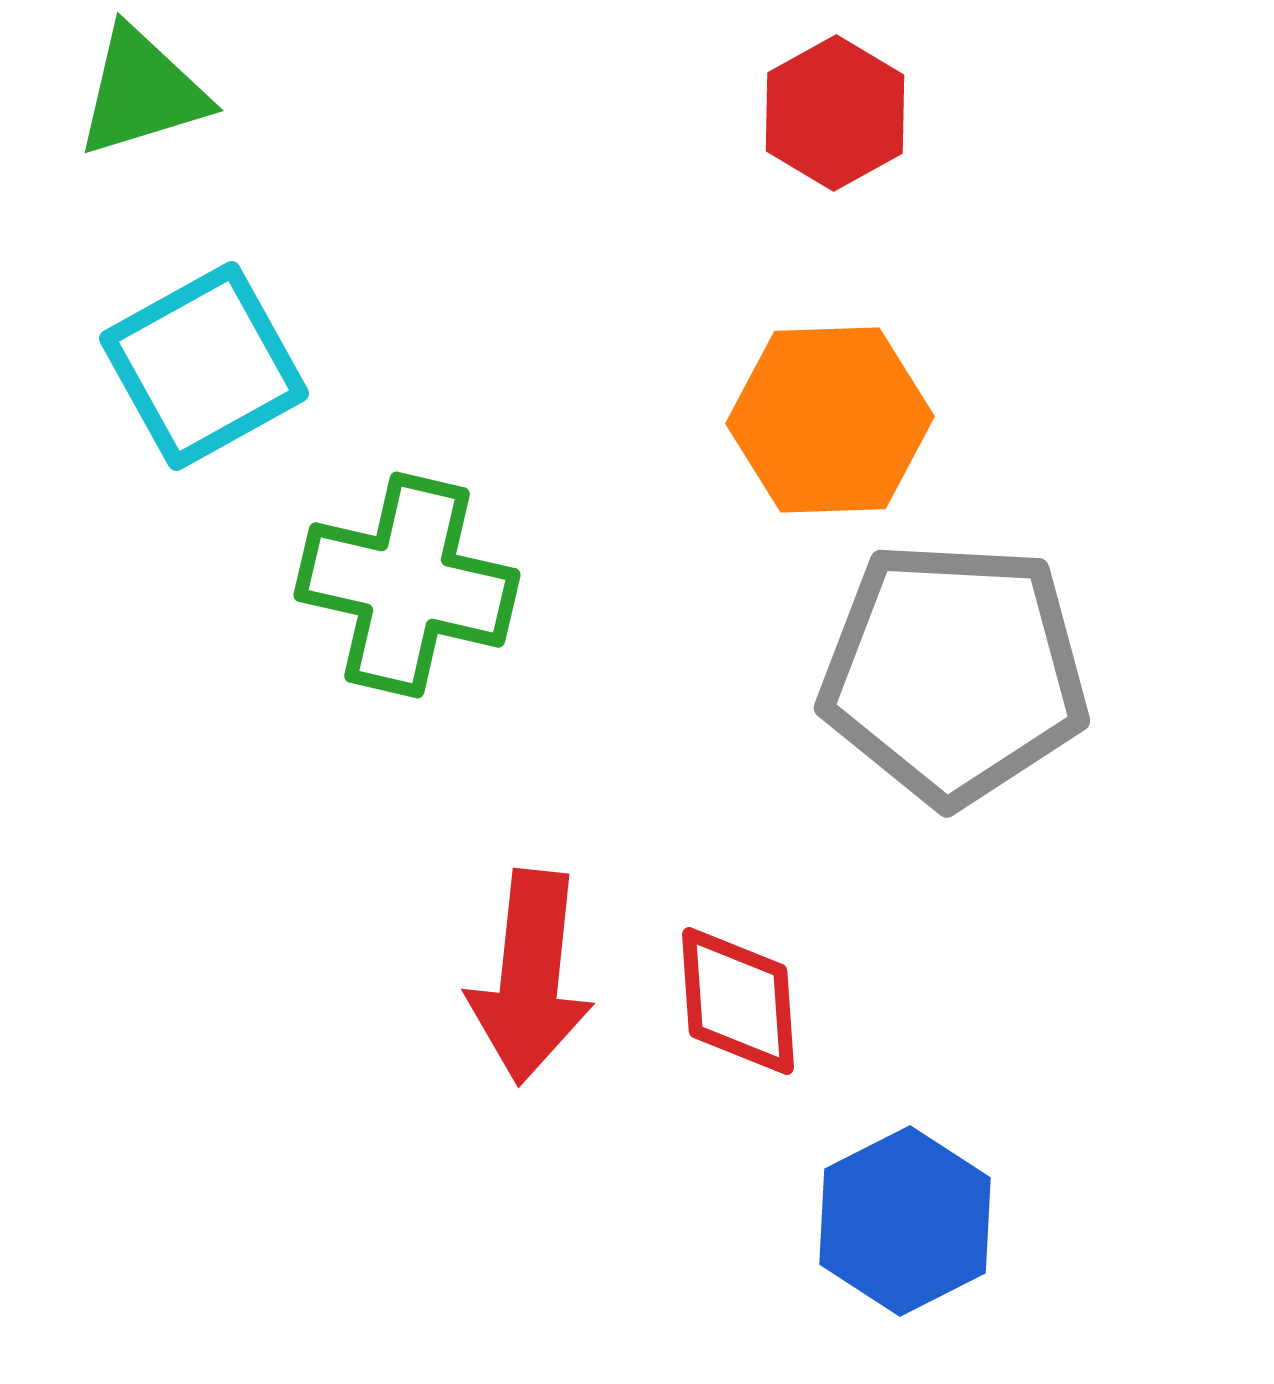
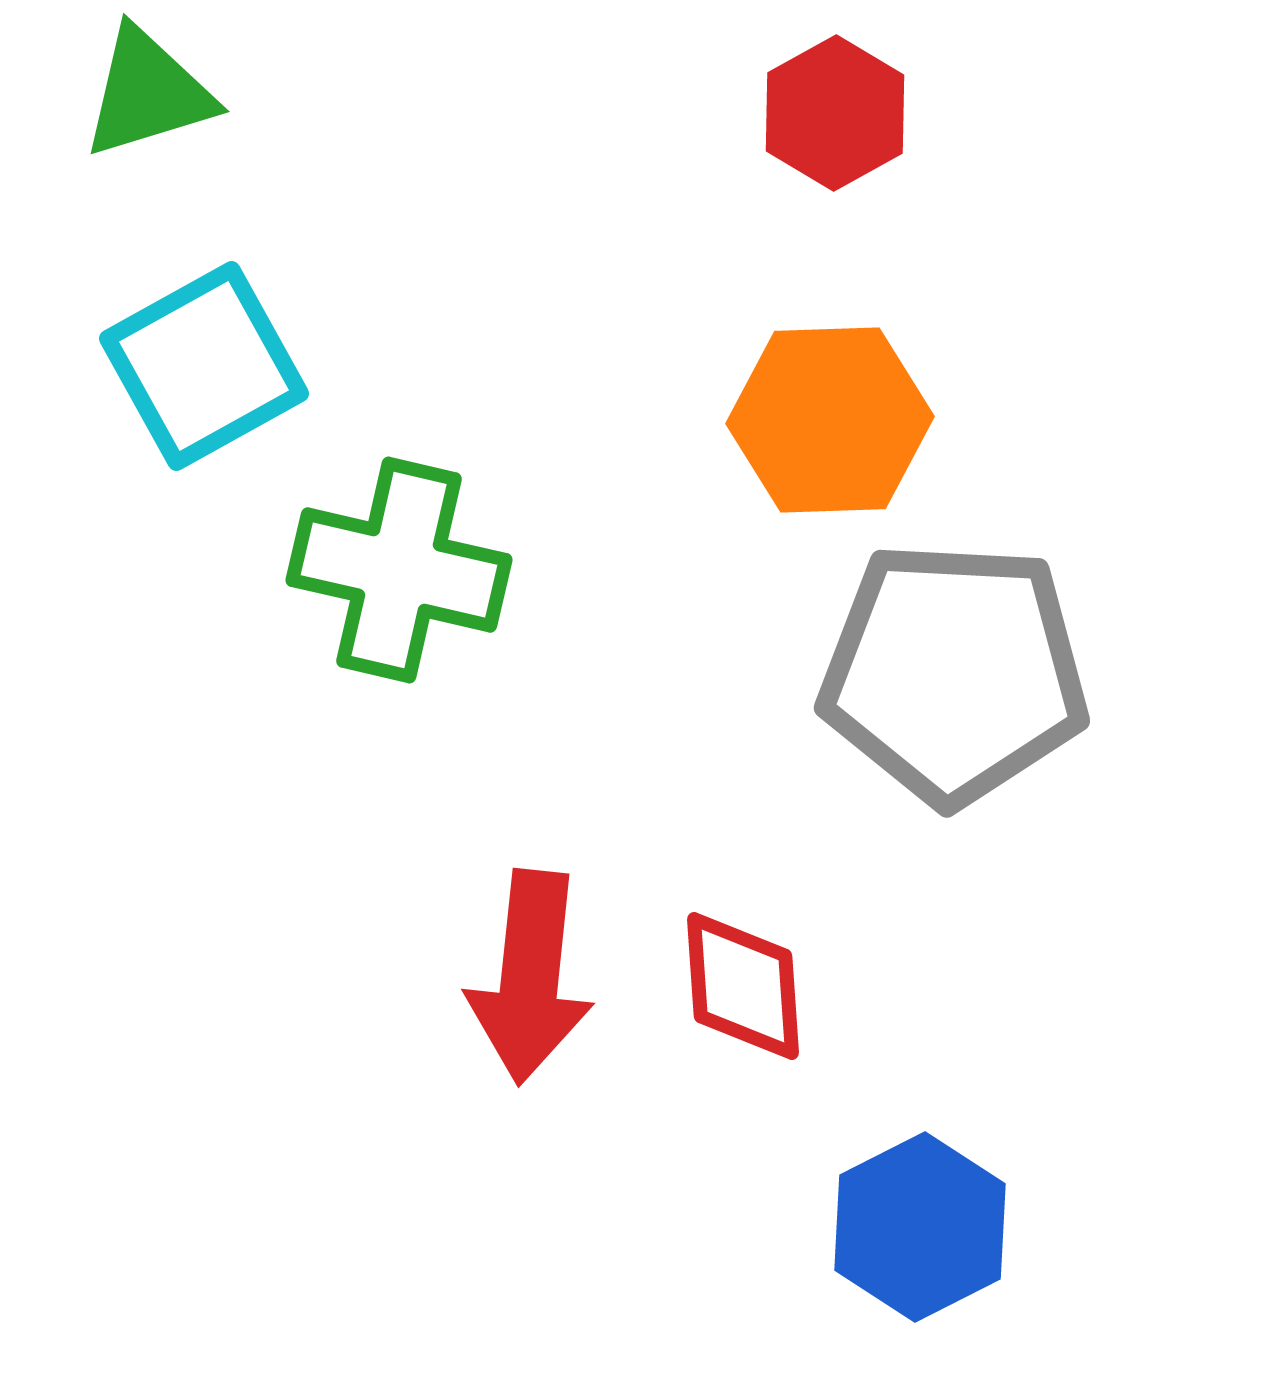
green triangle: moved 6 px right, 1 px down
green cross: moved 8 px left, 15 px up
red diamond: moved 5 px right, 15 px up
blue hexagon: moved 15 px right, 6 px down
